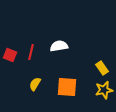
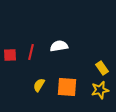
red square: rotated 24 degrees counterclockwise
yellow semicircle: moved 4 px right, 1 px down
yellow star: moved 4 px left
